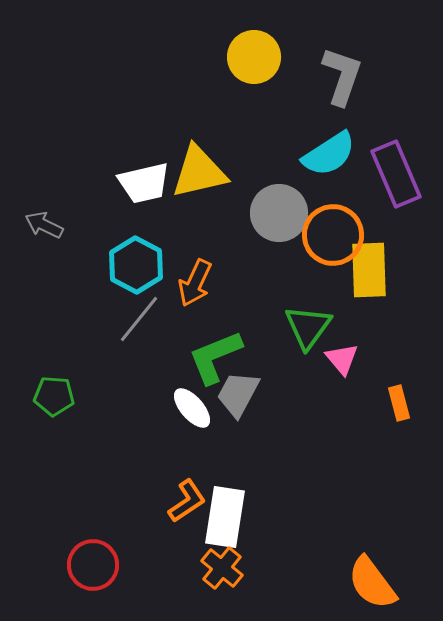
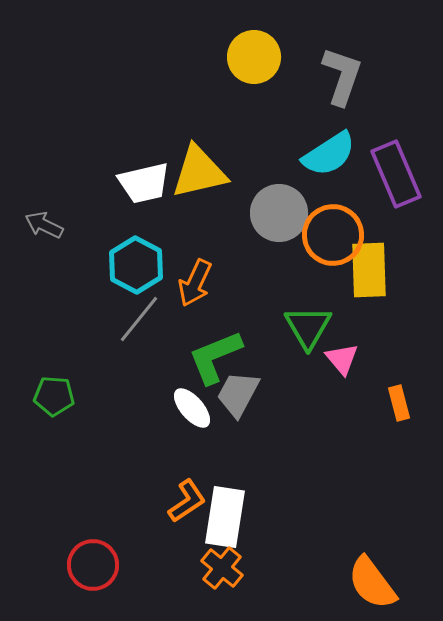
green triangle: rotated 6 degrees counterclockwise
